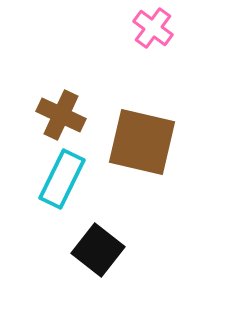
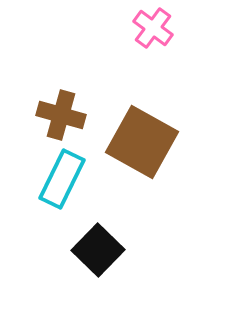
brown cross: rotated 9 degrees counterclockwise
brown square: rotated 16 degrees clockwise
black square: rotated 6 degrees clockwise
